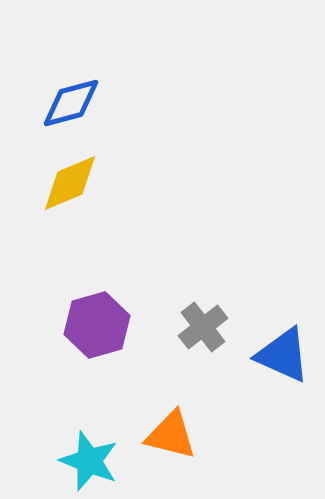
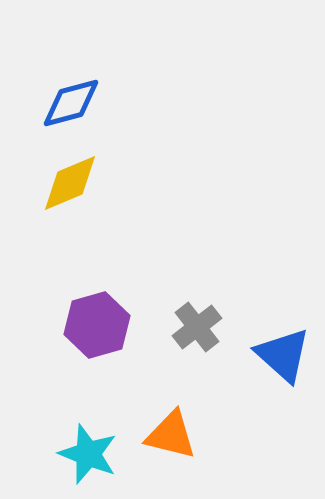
gray cross: moved 6 px left
blue triangle: rotated 18 degrees clockwise
cyan star: moved 1 px left, 7 px up
